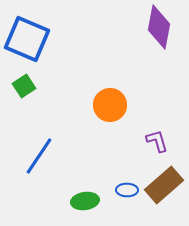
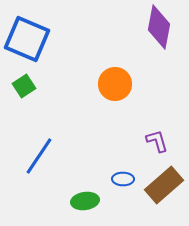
orange circle: moved 5 px right, 21 px up
blue ellipse: moved 4 px left, 11 px up
